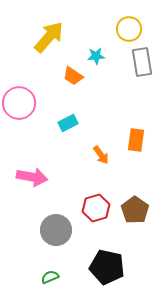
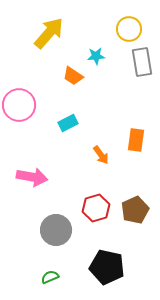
yellow arrow: moved 4 px up
pink circle: moved 2 px down
brown pentagon: rotated 12 degrees clockwise
